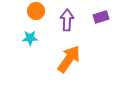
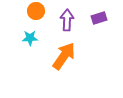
purple rectangle: moved 2 px left, 1 px down
orange arrow: moved 5 px left, 3 px up
